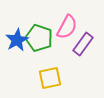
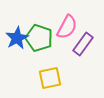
blue star: moved 2 px up
